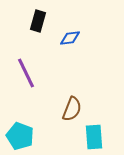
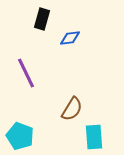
black rectangle: moved 4 px right, 2 px up
brown semicircle: rotated 10 degrees clockwise
